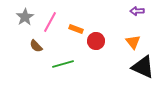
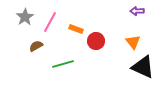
brown semicircle: rotated 104 degrees clockwise
